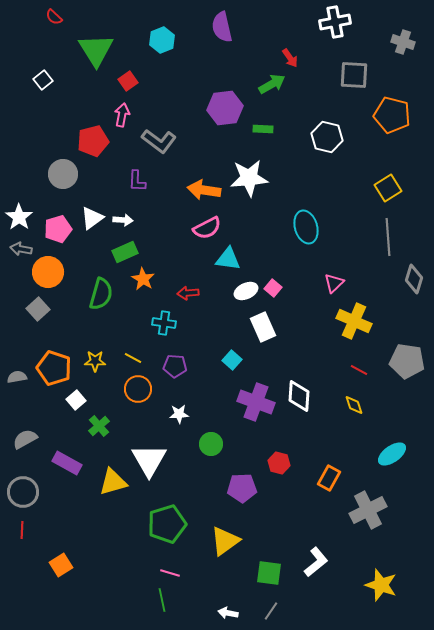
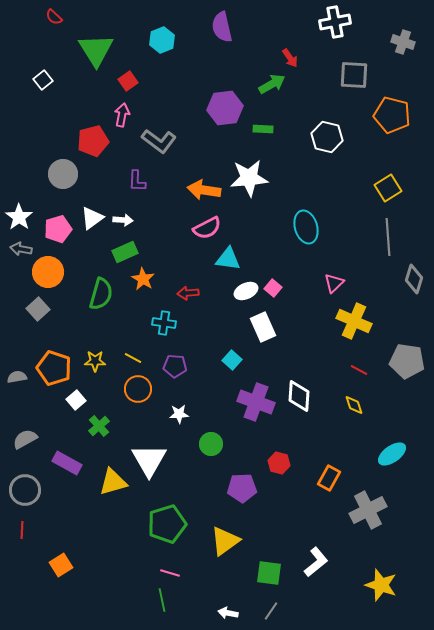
gray circle at (23, 492): moved 2 px right, 2 px up
